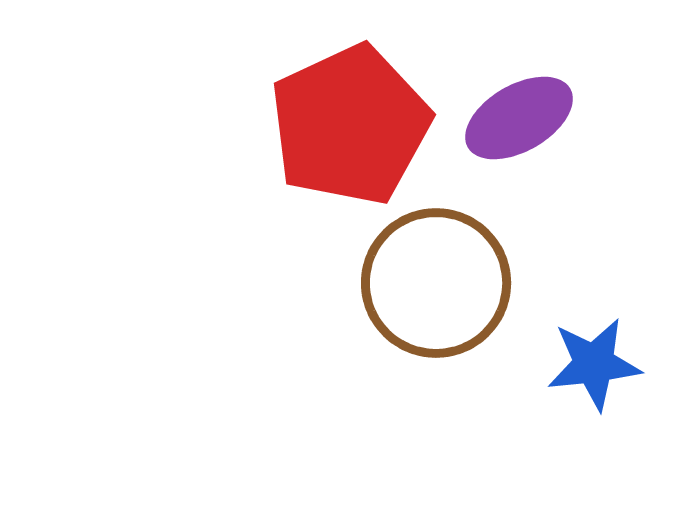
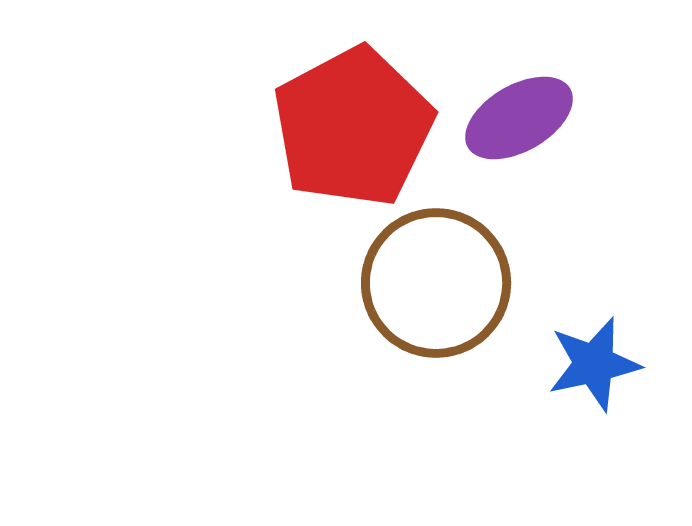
red pentagon: moved 3 px right, 2 px down; rotated 3 degrees counterclockwise
blue star: rotated 6 degrees counterclockwise
